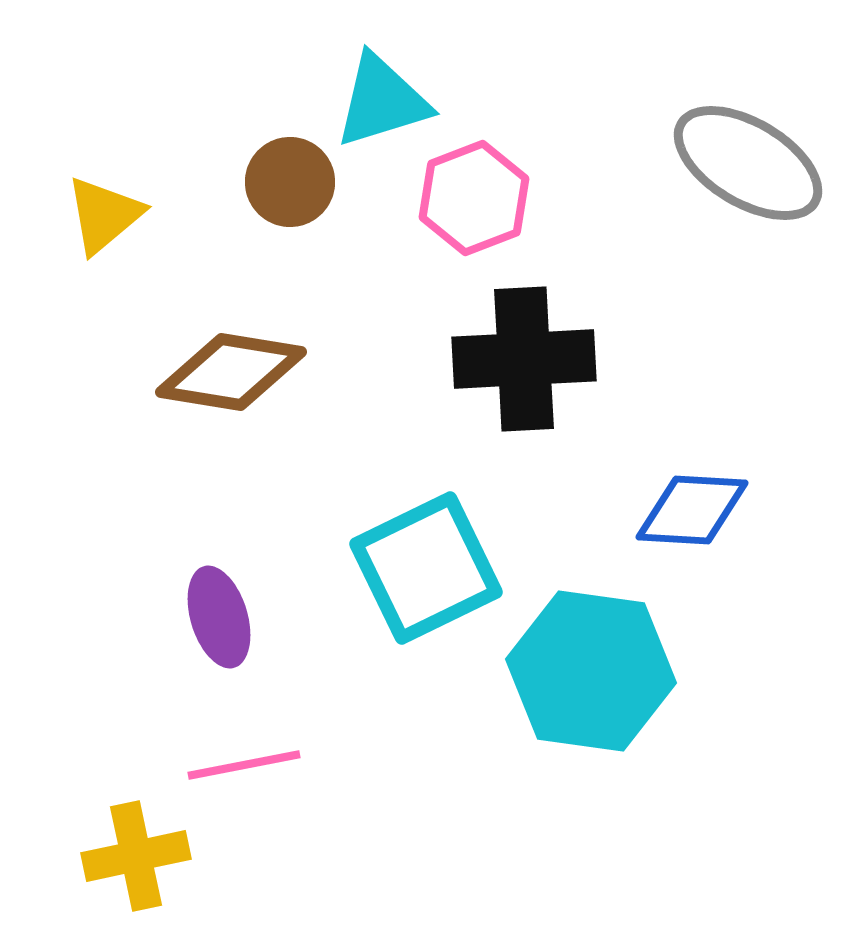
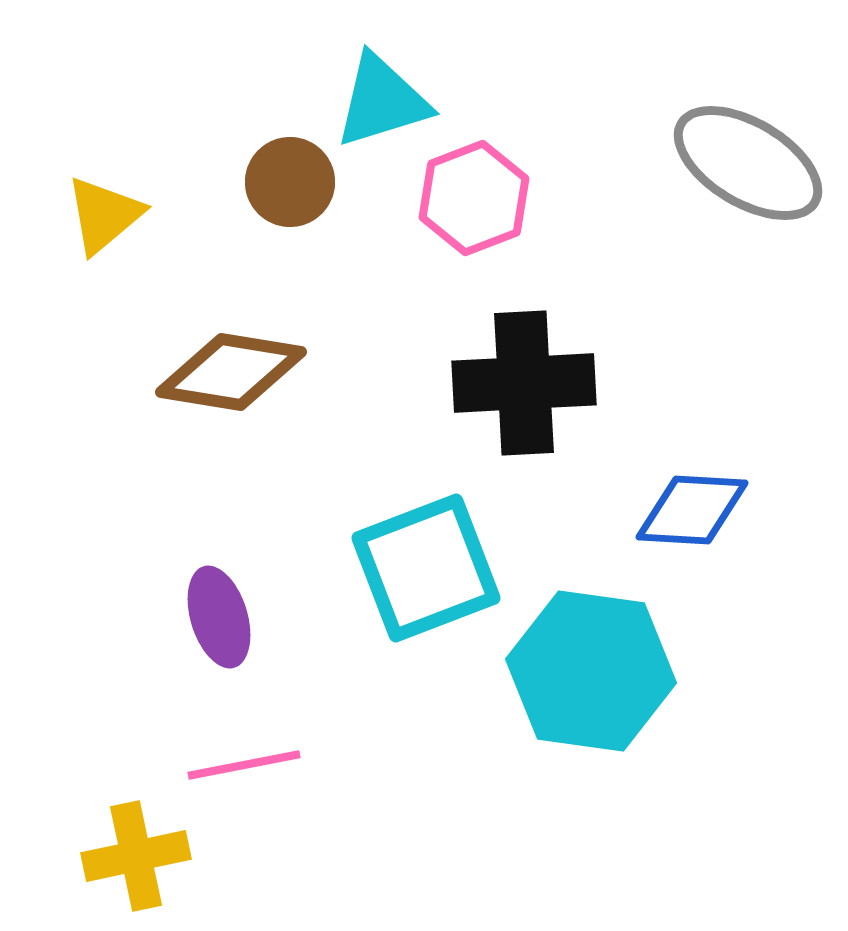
black cross: moved 24 px down
cyan square: rotated 5 degrees clockwise
